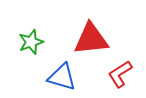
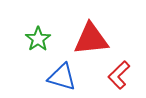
green star: moved 7 px right, 3 px up; rotated 15 degrees counterclockwise
red L-shape: moved 1 px left, 1 px down; rotated 12 degrees counterclockwise
